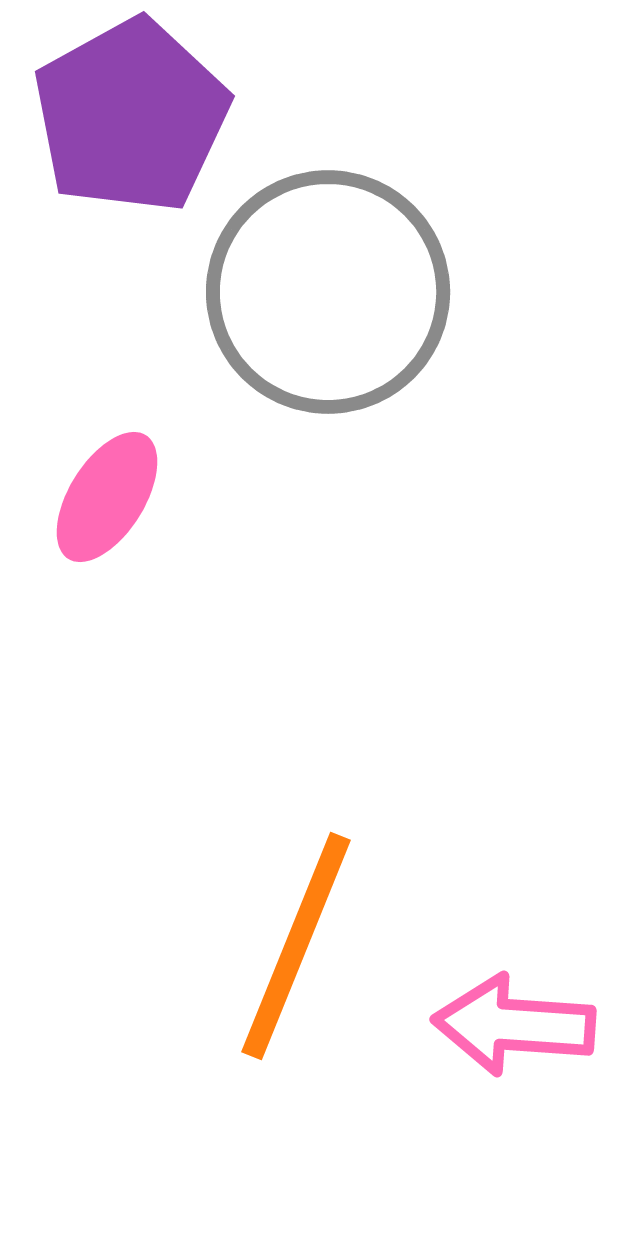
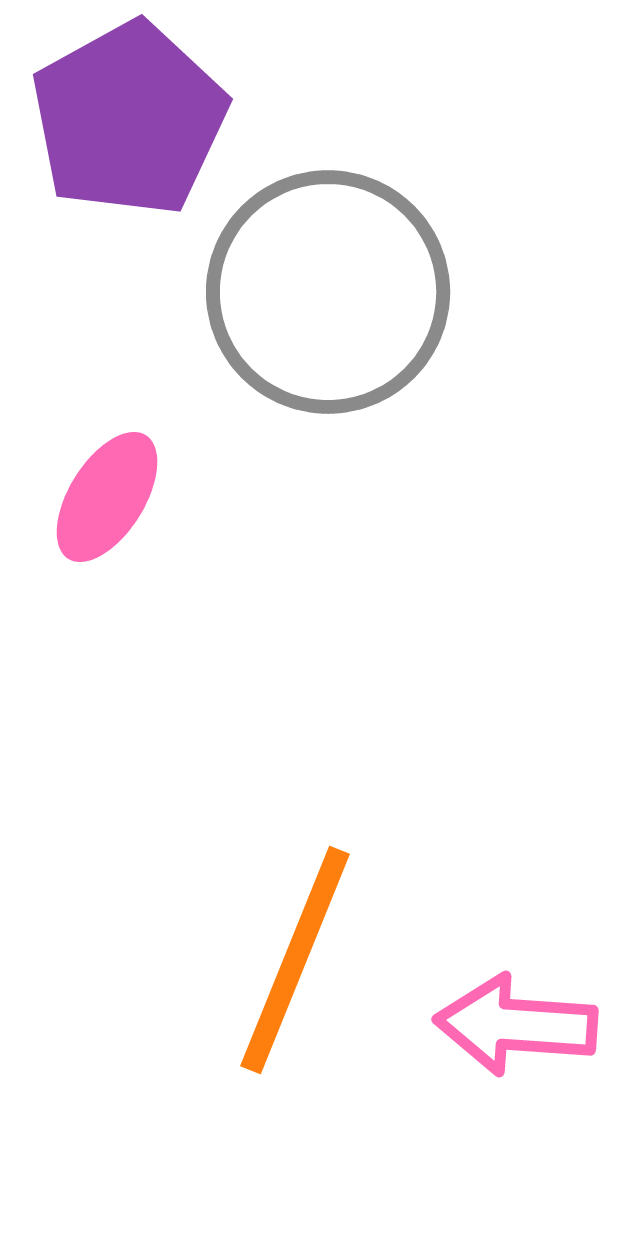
purple pentagon: moved 2 px left, 3 px down
orange line: moved 1 px left, 14 px down
pink arrow: moved 2 px right
